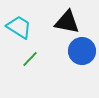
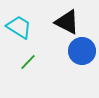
black triangle: rotated 16 degrees clockwise
green line: moved 2 px left, 3 px down
